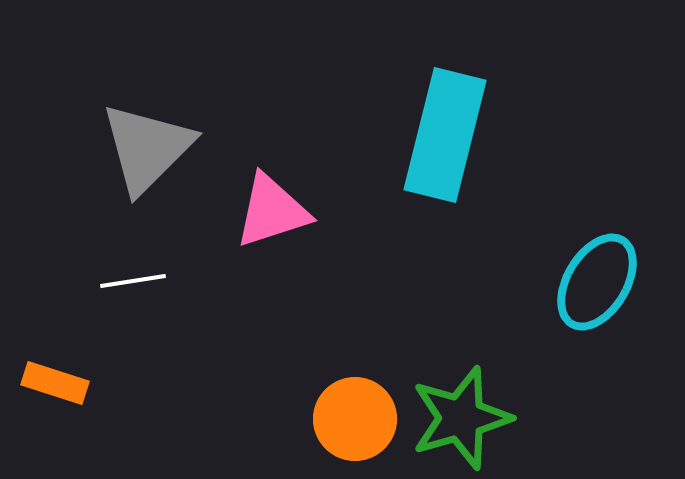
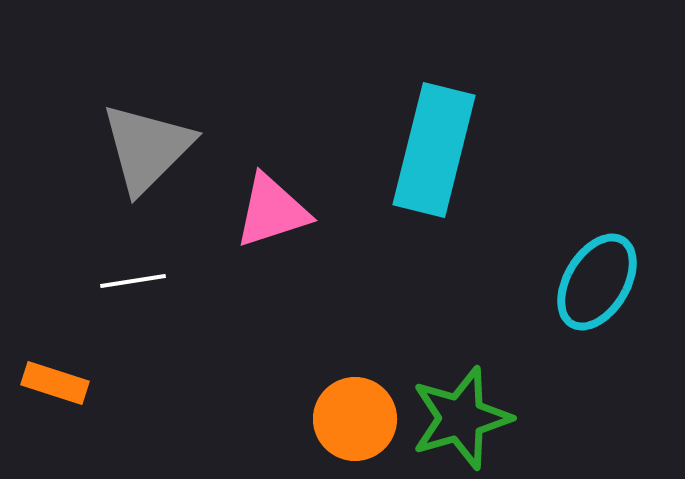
cyan rectangle: moved 11 px left, 15 px down
